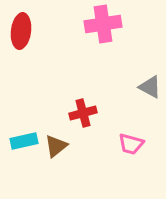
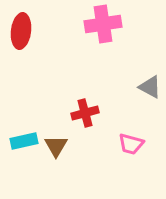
red cross: moved 2 px right
brown triangle: rotated 20 degrees counterclockwise
